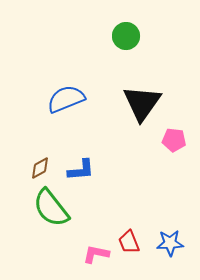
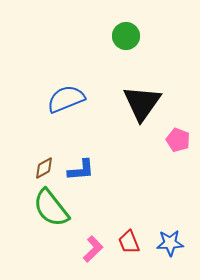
pink pentagon: moved 4 px right; rotated 15 degrees clockwise
brown diamond: moved 4 px right
pink L-shape: moved 3 px left, 5 px up; rotated 124 degrees clockwise
